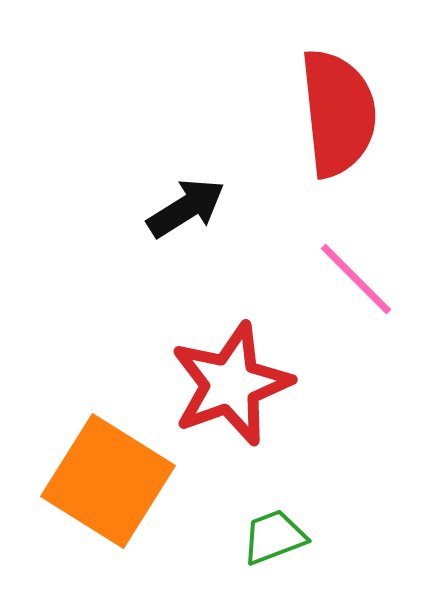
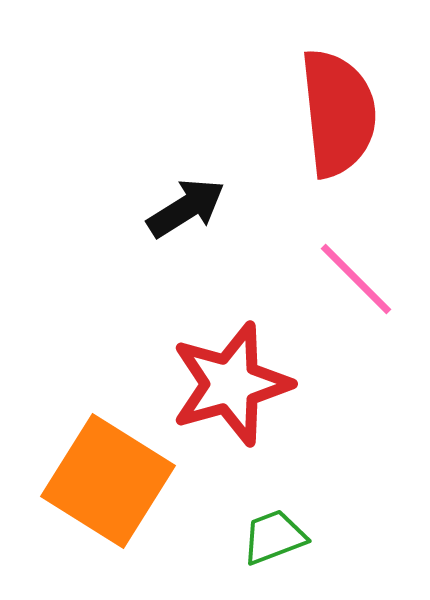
red star: rotated 4 degrees clockwise
